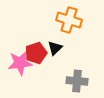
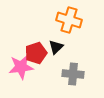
black triangle: moved 1 px right, 1 px up
pink star: moved 1 px right, 4 px down
gray cross: moved 4 px left, 7 px up
